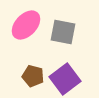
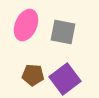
pink ellipse: rotated 20 degrees counterclockwise
brown pentagon: moved 1 px up; rotated 10 degrees counterclockwise
